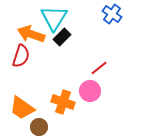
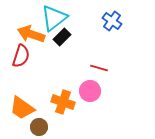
blue cross: moved 7 px down
cyan triangle: rotated 20 degrees clockwise
red line: rotated 54 degrees clockwise
